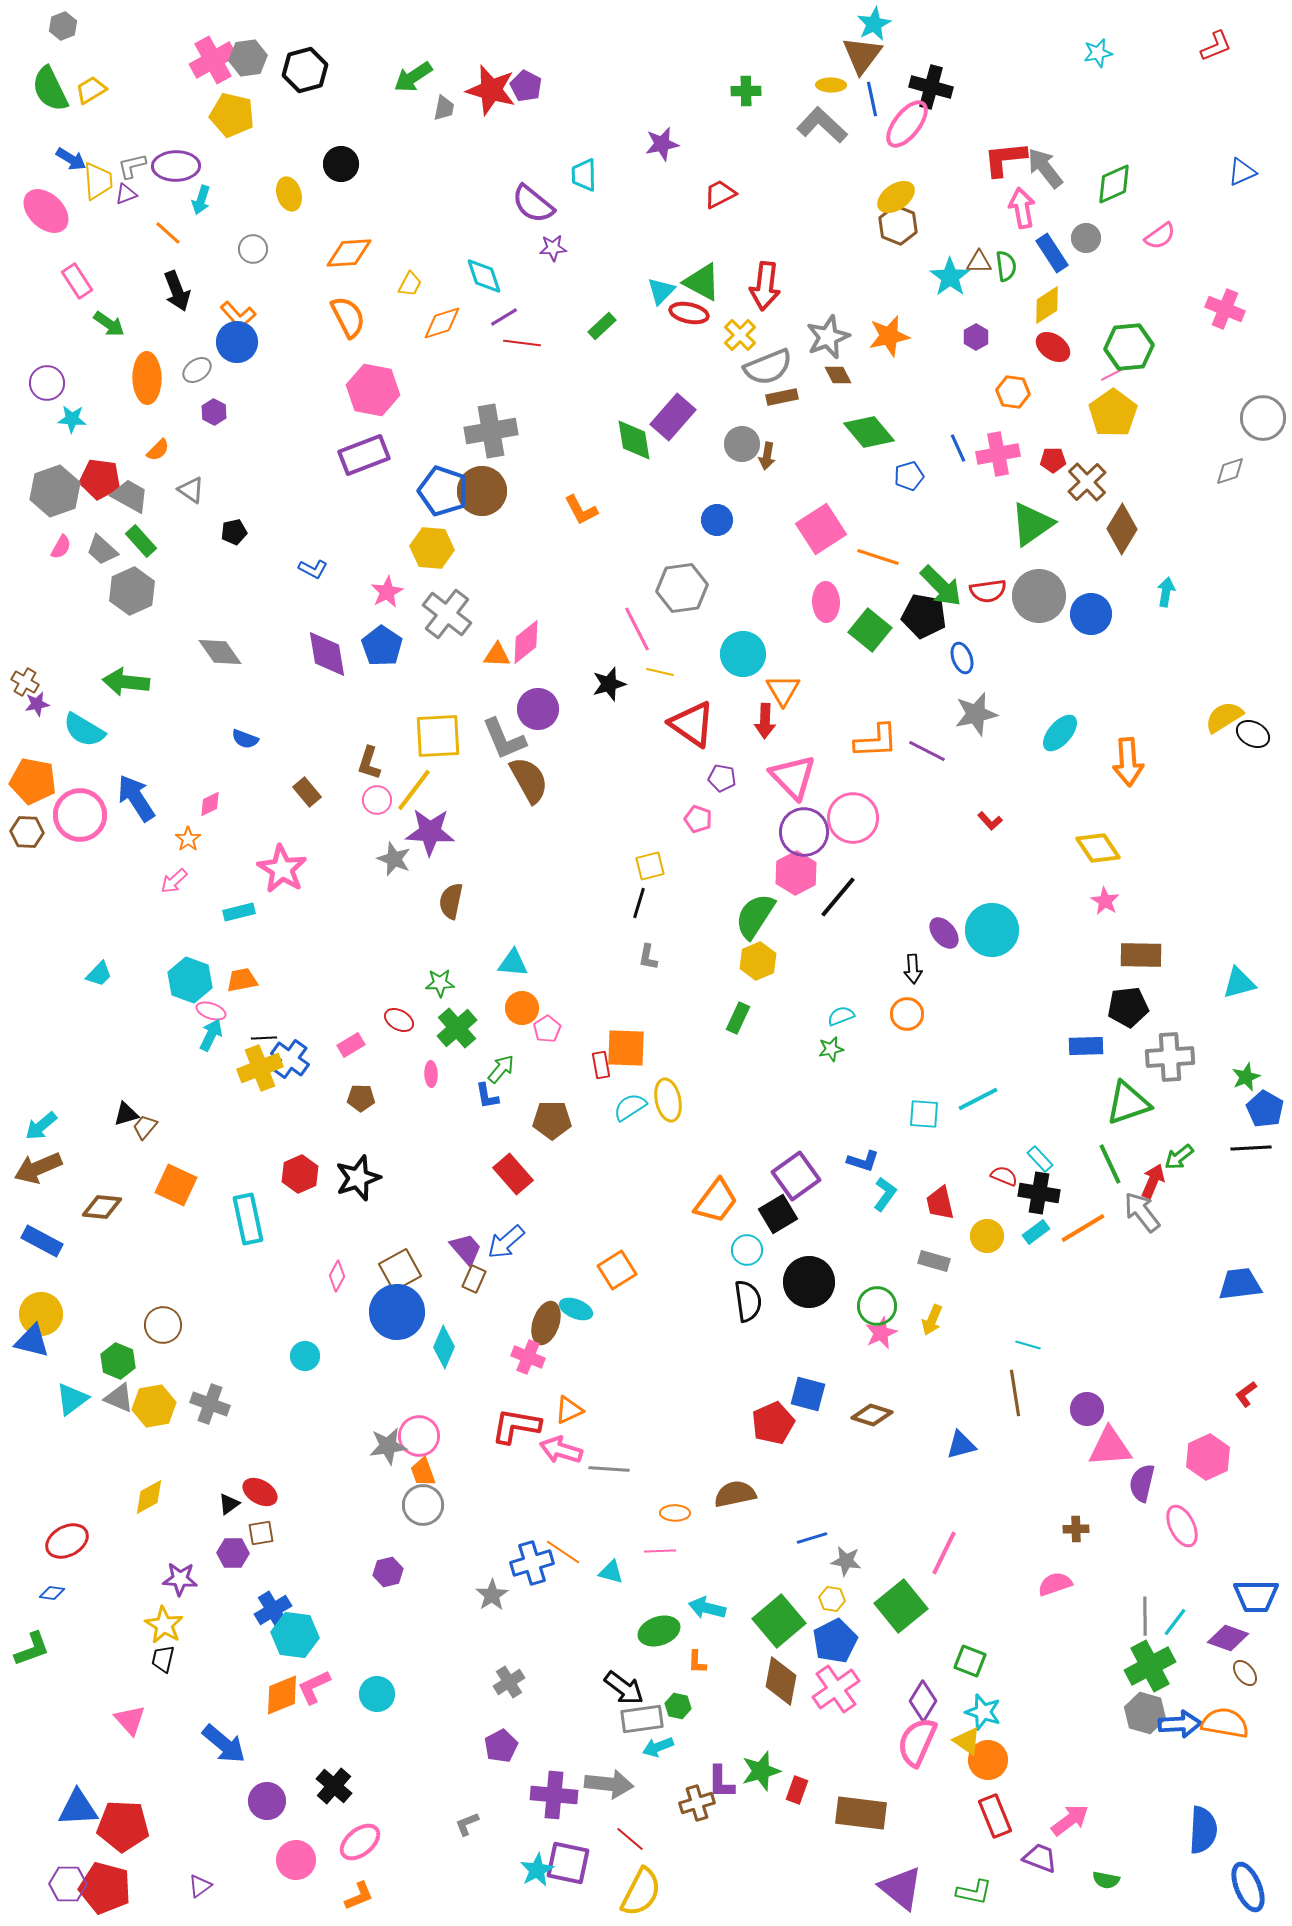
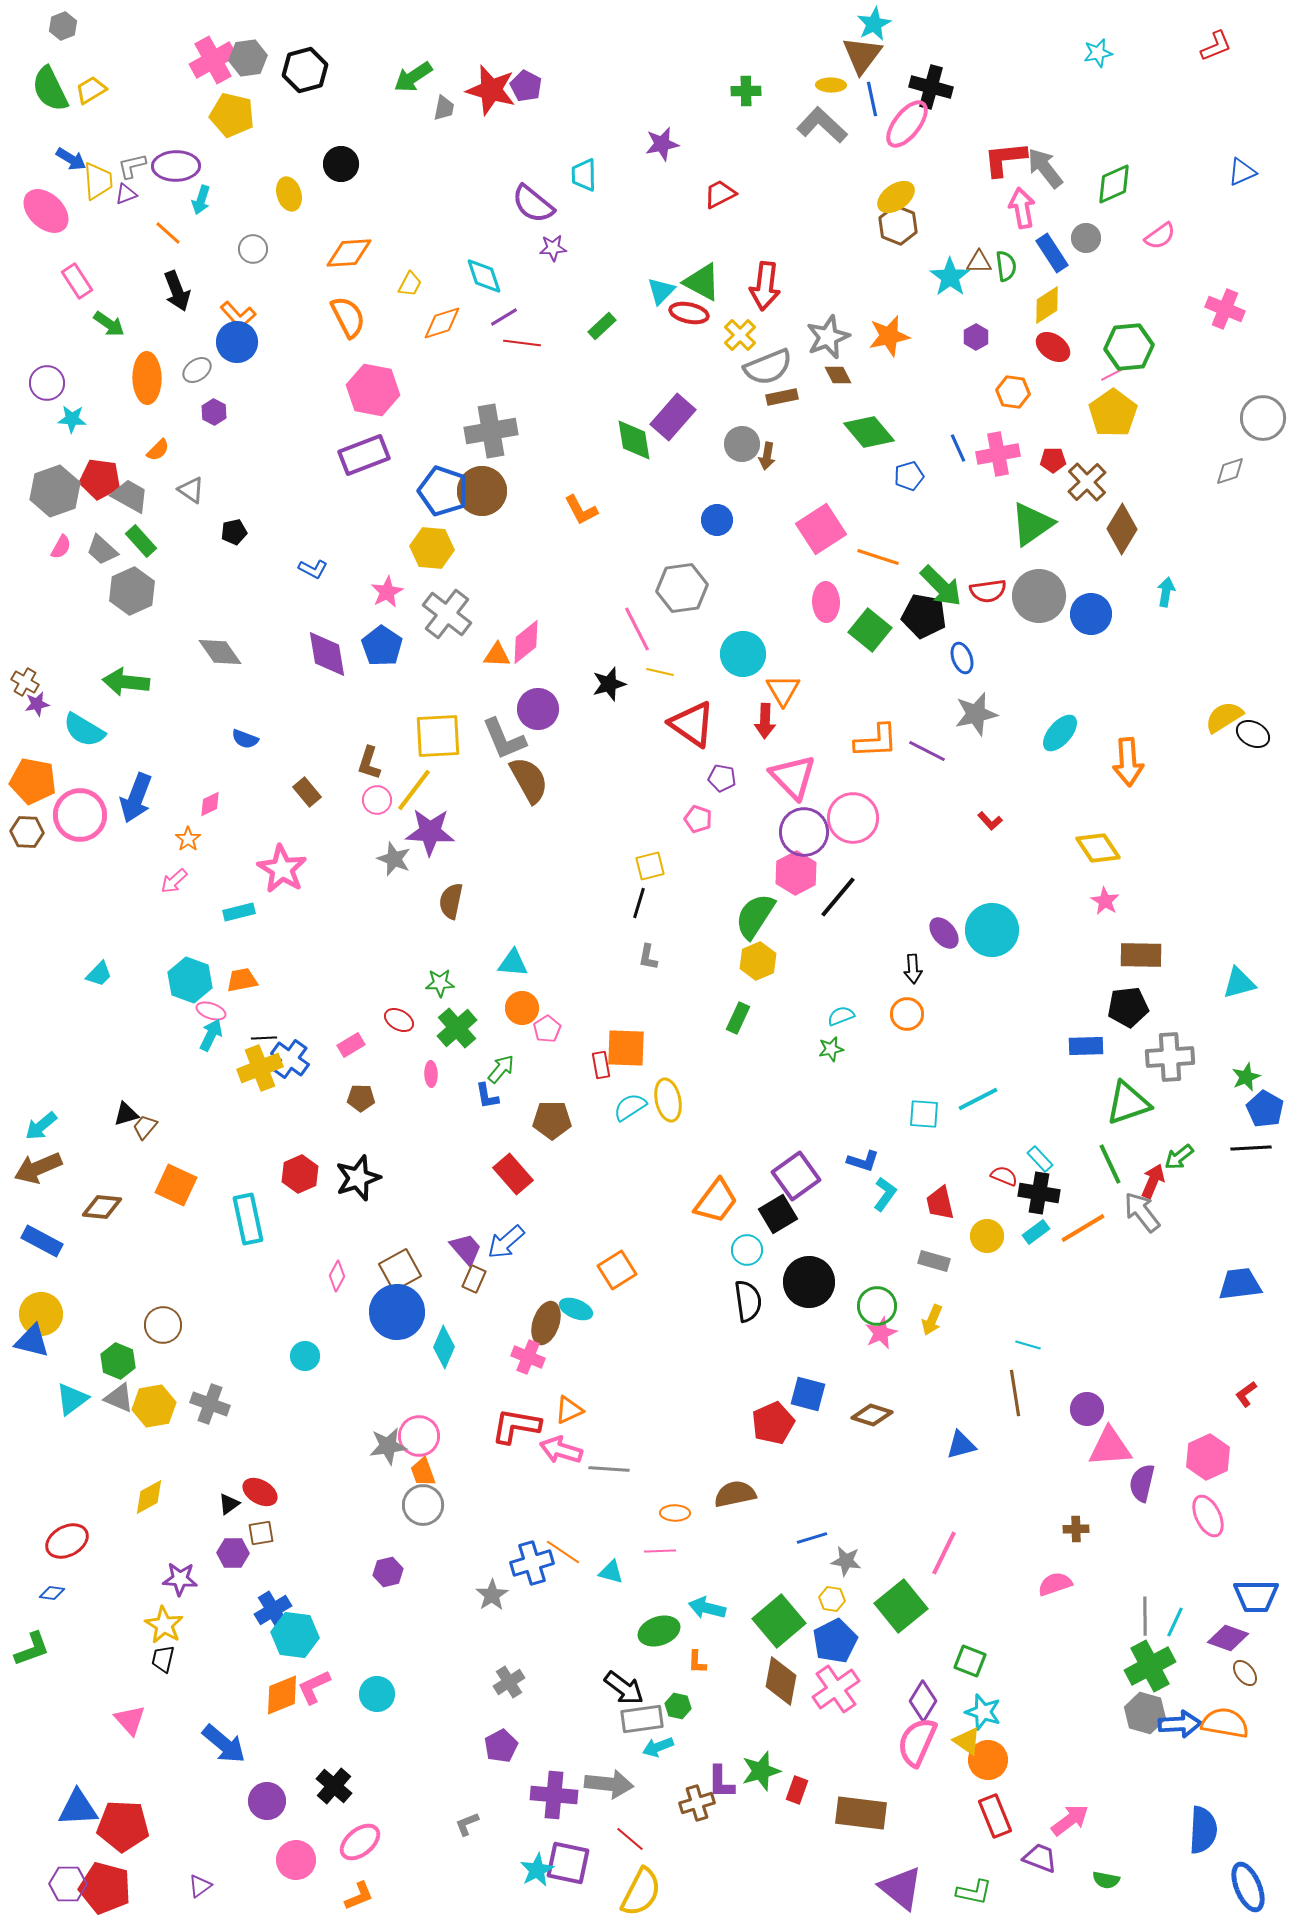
blue arrow at (136, 798): rotated 126 degrees counterclockwise
pink ellipse at (1182, 1526): moved 26 px right, 10 px up
cyan line at (1175, 1622): rotated 12 degrees counterclockwise
